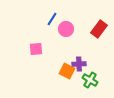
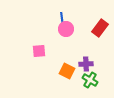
blue line: moved 10 px right; rotated 40 degrees counterclockwise
red rectangle: moved 1 px right, 1 px up
pink square: moved 3 px right, 2 px down
purple cross: moved 7 px right
